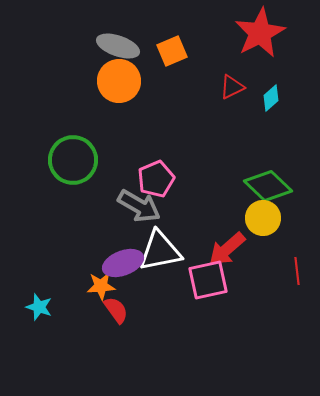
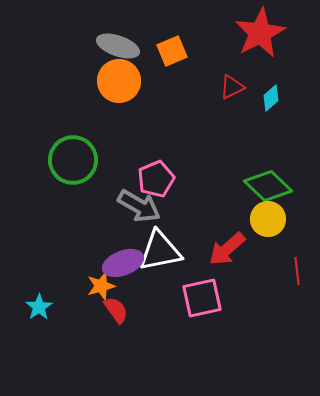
yellow circle: moved 5 px right, 1 px down
pink square: moved 6 px left, 18 px down
orange star: rotated 12 degrees counterclockwise
cyan star: rotated 20 degrees clockwise
